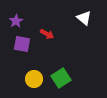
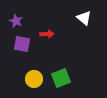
purple star: rotated 16 degrees counterclockwise
red arrow: rotated 32 degrees counterclockwise
green square: rotated 12 degrees clockwise
